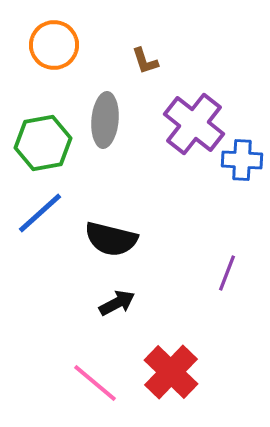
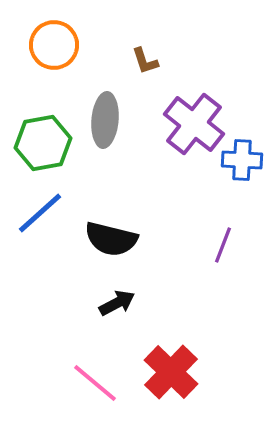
purple line: moved 4 px left, 28 px up
